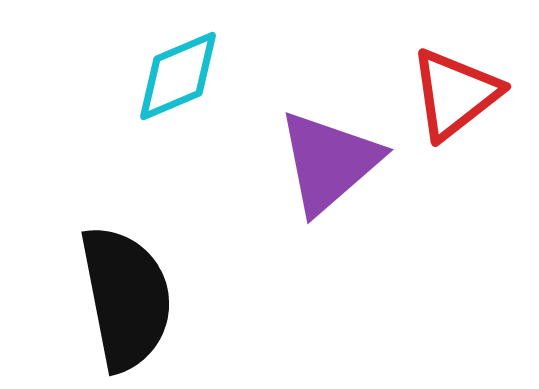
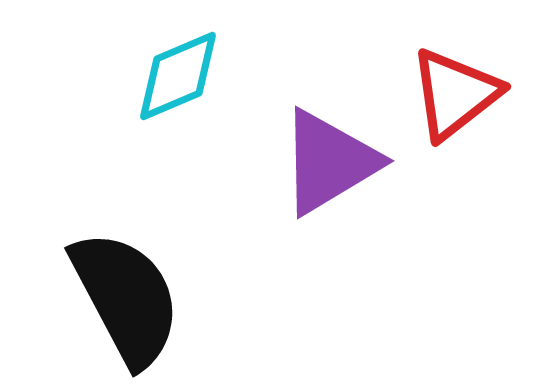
purple triangle: rotated 10 degrees clockwise
black semicircle: rotated 17 degrees counterclockwise
